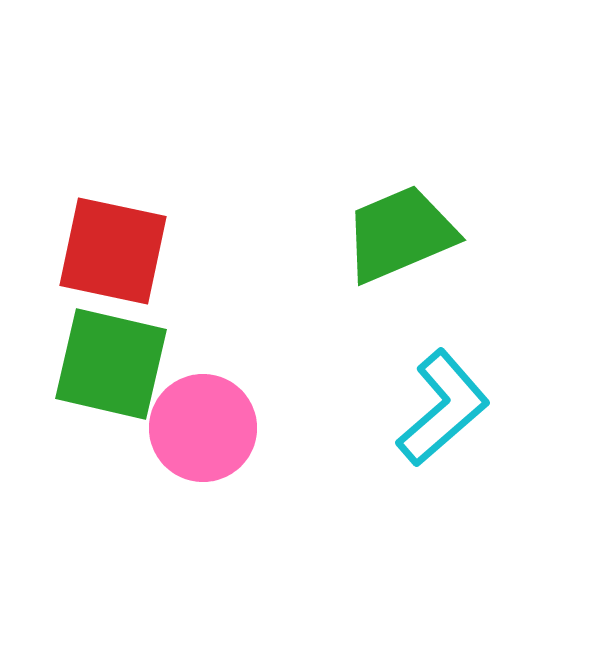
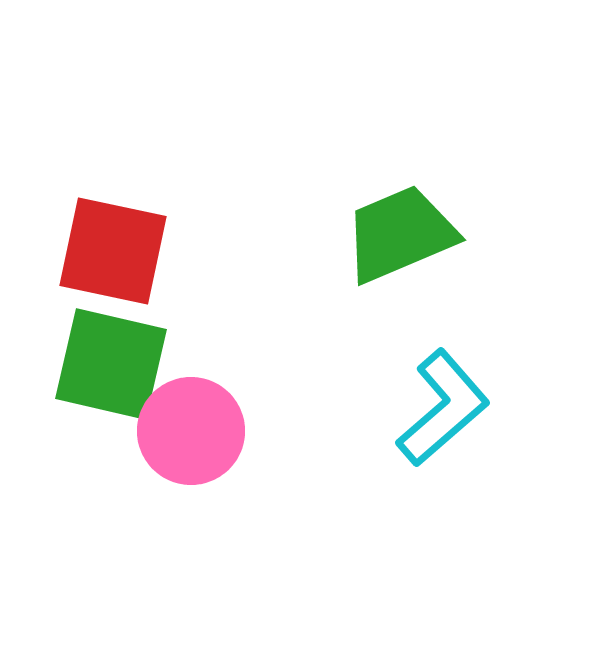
pink circle: moved 12 px left, 3 px down
